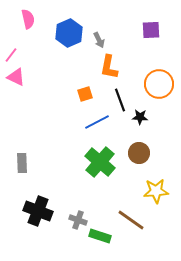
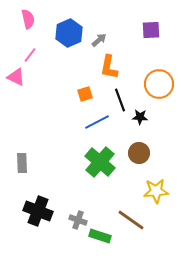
gray arrow: rotated 105 degrees counterclockwise
pink line: moved 19 px right
